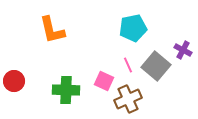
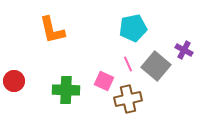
purple cross: moved 1 px right
pink line: moved 1 px up
brown cross: rotated 12 degrees clockwise
